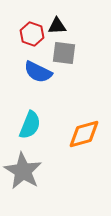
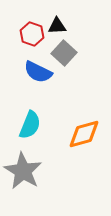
gray square: rotated 35 degrees clockwise
